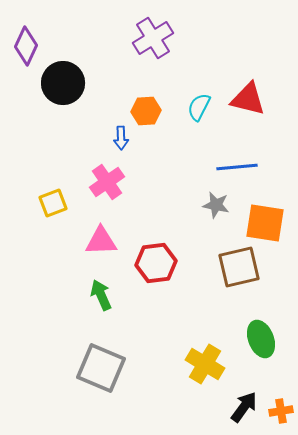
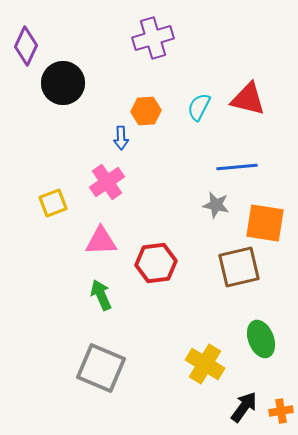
purple cross: rotated 15 degrees clockwise
